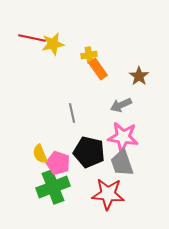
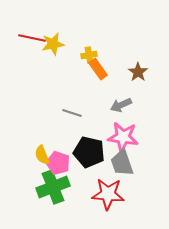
brown star: moved 1 px left, 4 px up
gray line: rotated 60 degrees counterclockwise
yellow semicircle: moved 2 px right, 1 px down
